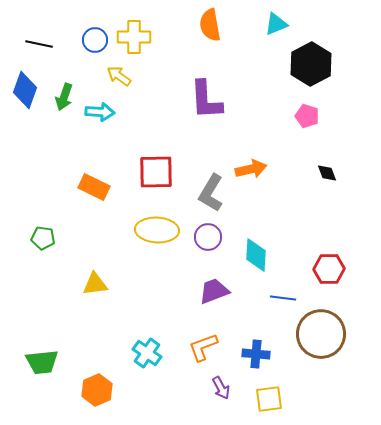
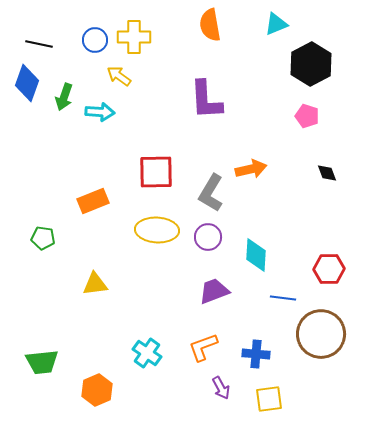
blue diamond: moved 2 px right, 7 px up
orange rectangle: moved 1 px left, 14 px down; rotated 48 degrees counterclockwise
